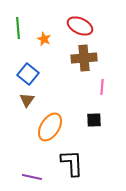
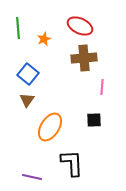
orange star: rotated 24 degrees clockwise
